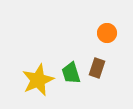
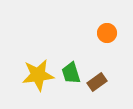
brown rectangle: moved 14 px down; rotated 36 degrees clockwise
yellow star: moved 5 px up; rotated 16 degrees clockwise
